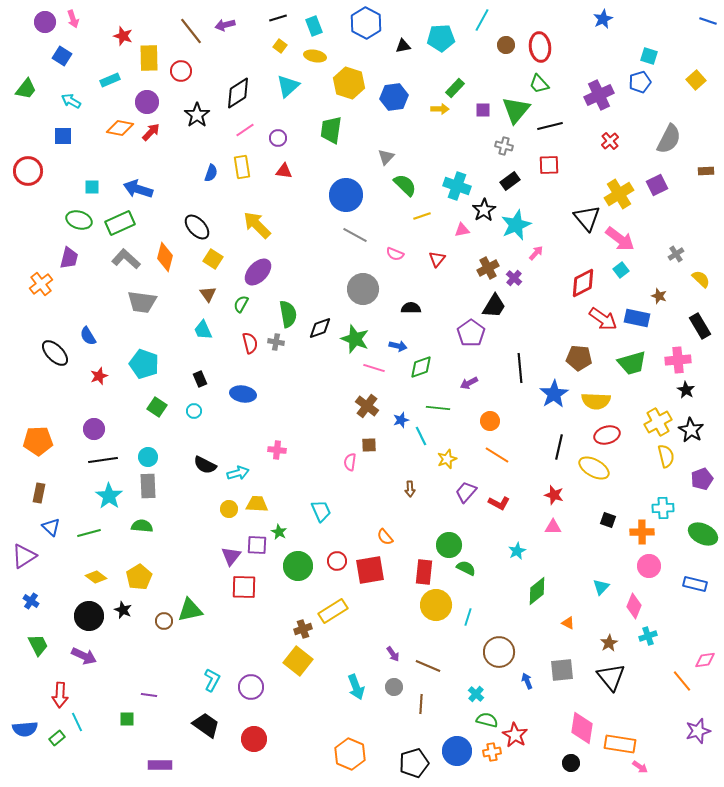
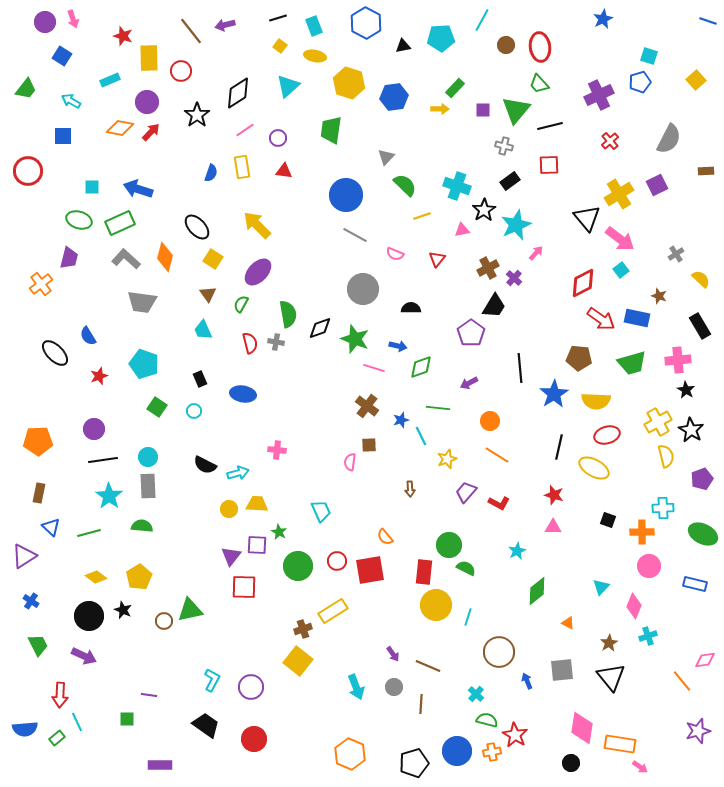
red arrow at (603, 319): moved 2 px left
